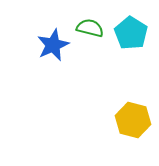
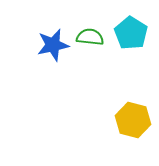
green semicircle: moved 9 px down; rotated 8 degrees counterclockwise
blue star: rotated 12 degrees clockwise
